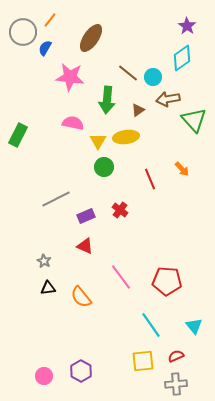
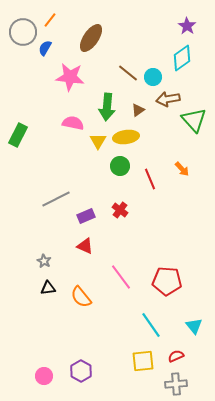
green arrow: moved 7 px down
green circle: moved 16 px right, 1 px up
